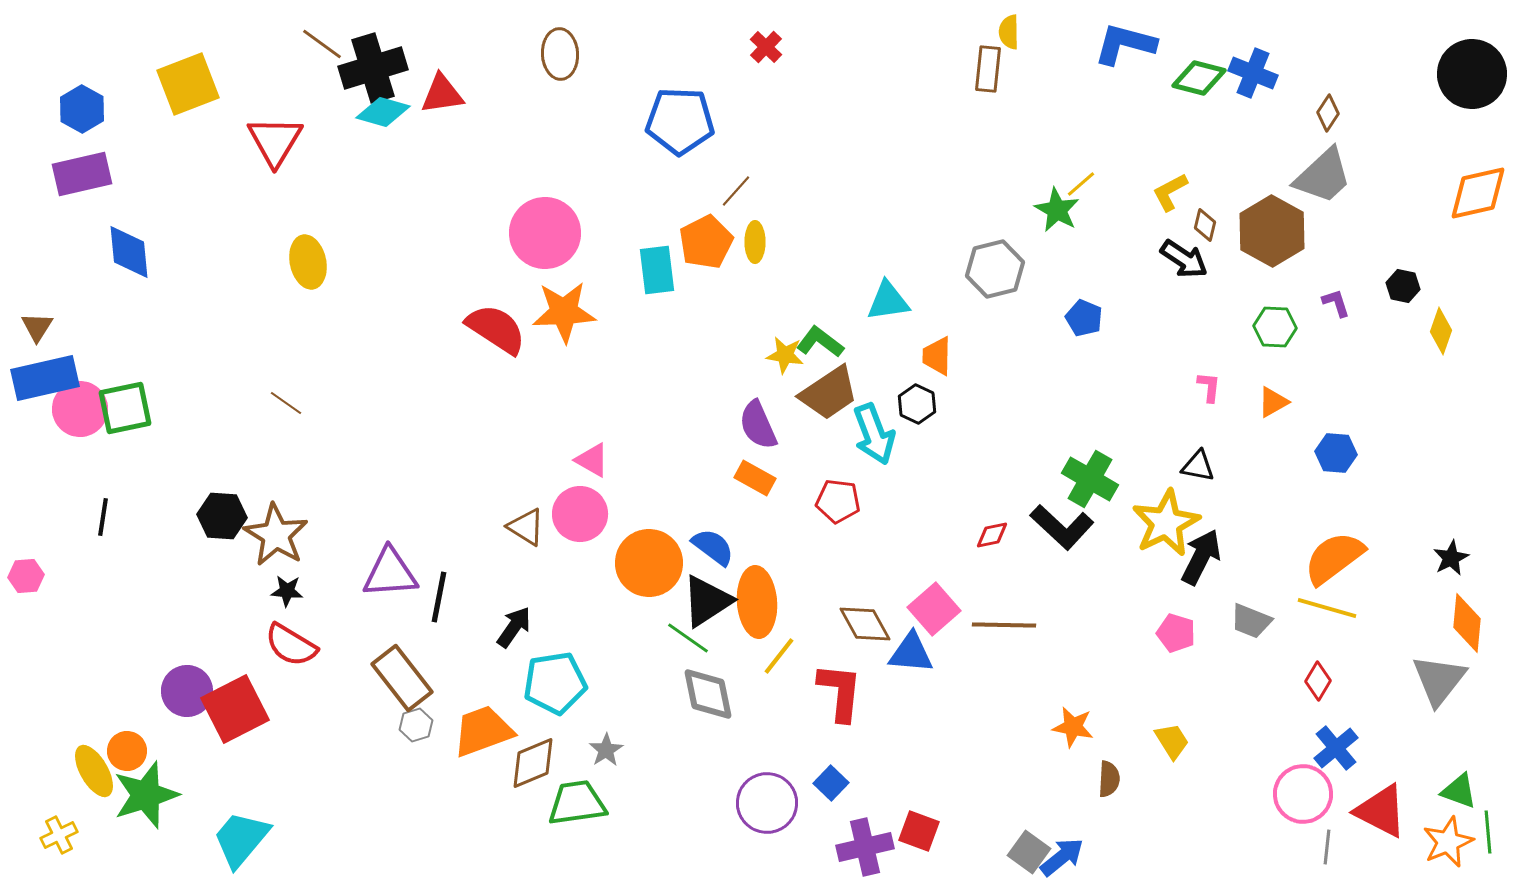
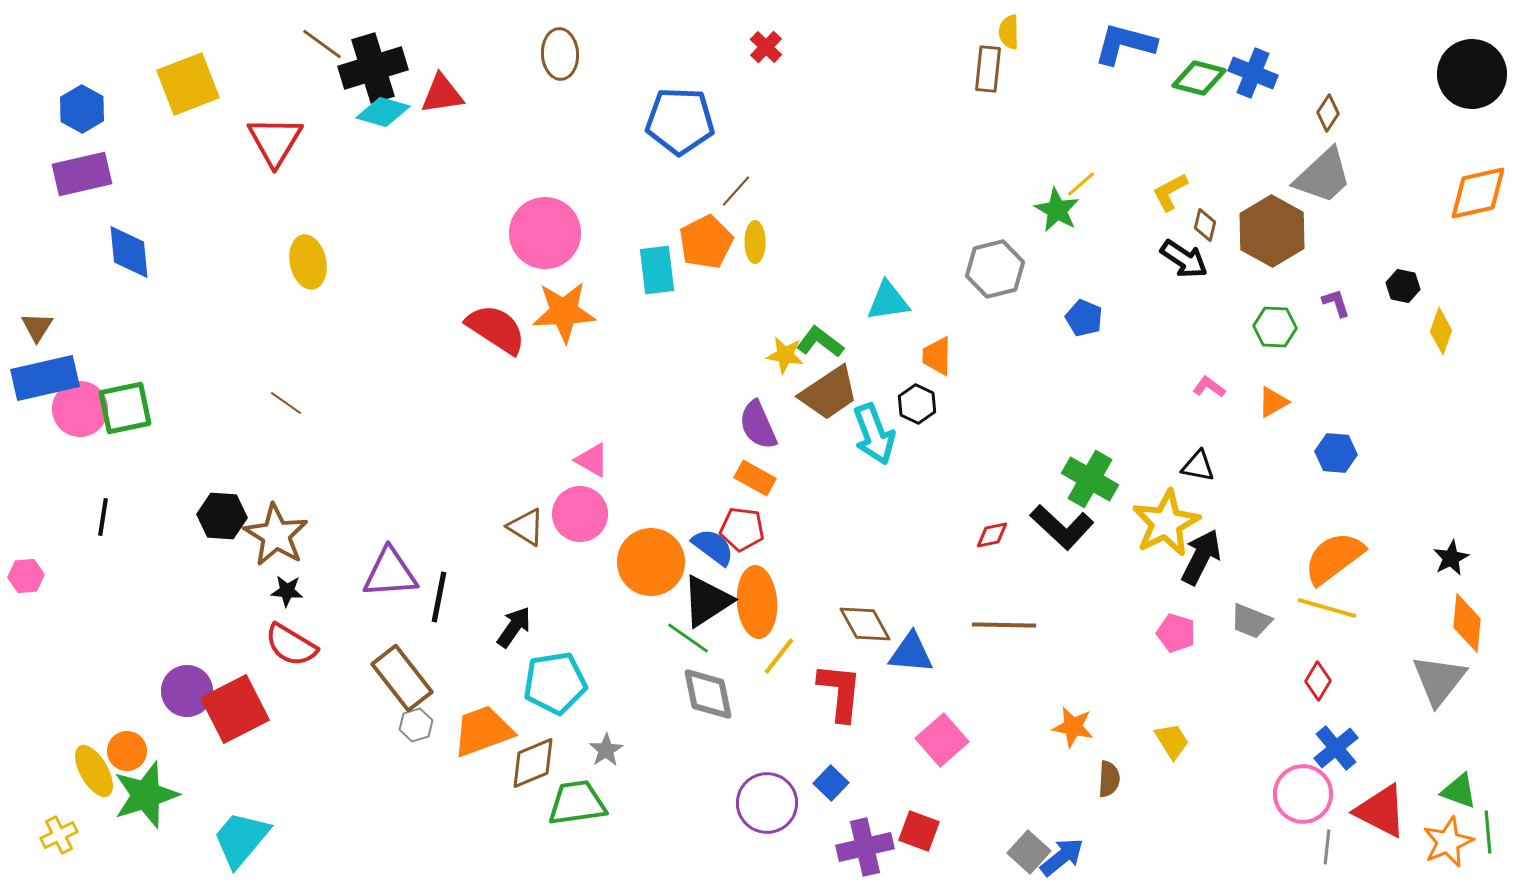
pink L-shape at (1209, 387): rotated 60 degrees counterclockwise
red pentagon at (838, 501): moved 96 px left, 28 px down
orange circle at (649, 563): moved 2 px right, 1 px up
pink square at (934, 609): moved 8 px right, 131 px down
gray square at (1029, 852): rotated 6 degrees clockwise
